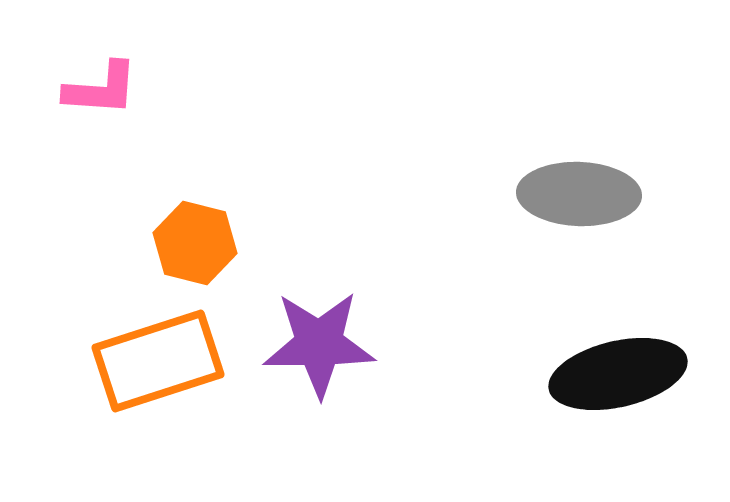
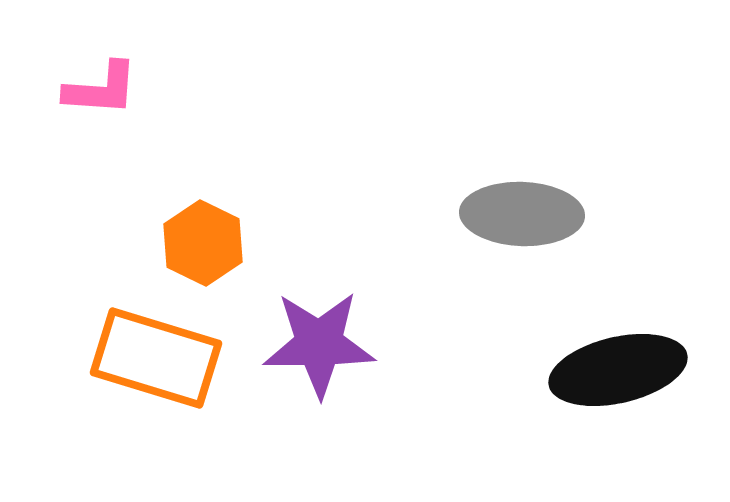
gray ellipse: moved 57 px left, 20 px down
orange hexagon: moved 8 px right; rotated 12 degrees clockwise
orange rectangle: moved 2 px left, 3 px up; rotated 35 degrees clockwise
black ellipse: moved 4 px up
